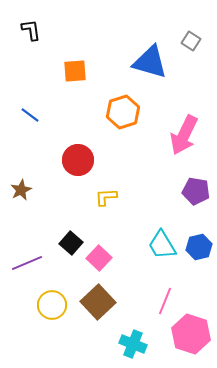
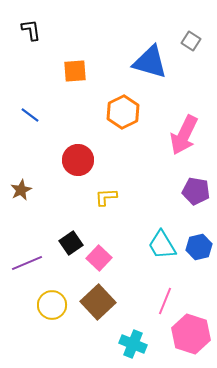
orange hexagon: rotated 8 degrees counterclockwise
black square: rotated 15 degrees clockwise
